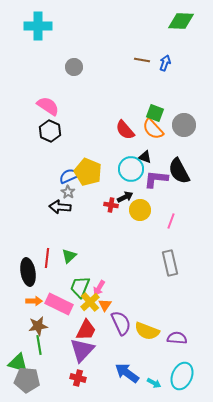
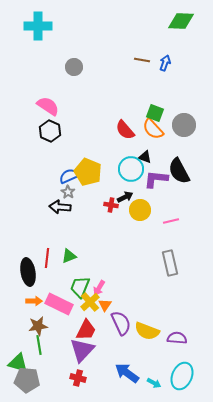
pink line at (171, 221): rotated 56 degrees clockwise
green triangle at (69, 256): rotated 21 degrees clockwise
